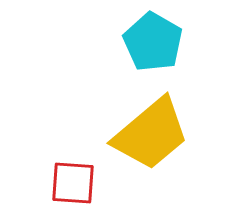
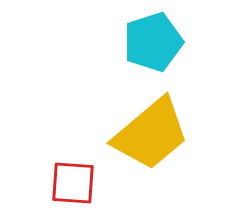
cyan pentagon: rotated 24 degrees clockwise
